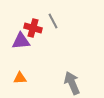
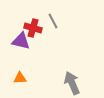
purple triangle: rotated 18 degrees clockwise
